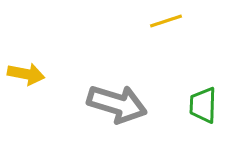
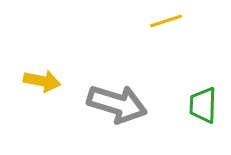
yellow arrow: moved 16 px right, 7 px down
